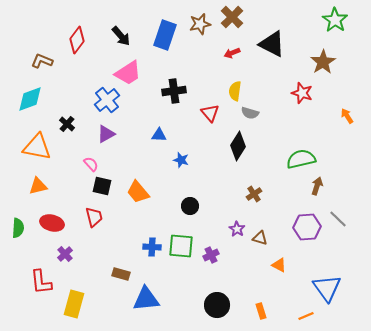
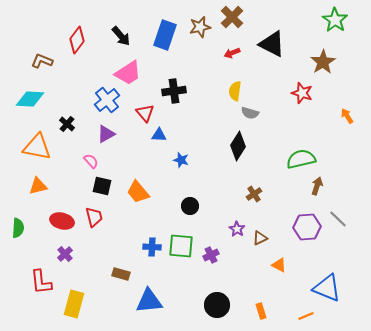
brown star at (200, 24): moved 3 px down
cyan diamond at (30, 99): rotated 24 degrees clockwise
red triangle at (210, 113): moved 65 px left
pink semicircle at (91, 164): moved 3 px up
red ellipse at (52, 223): moved 10 px right, 2 px up
brown triangle at (260, 238): rotated 42 degrees counterclockwise
blue triangle at (327, 288): rotated 32 degrees counterclockwise
blue triangle at (146, 299): moved 3 px right, 2 px down
